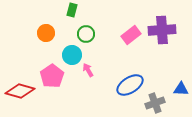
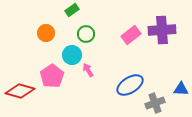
green rectangle: rotated 40 degrees clockwise
